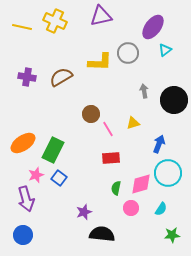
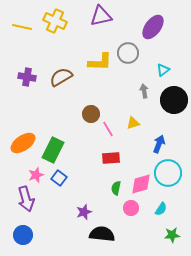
cyan triangle: moved 2 px left, 20 px down
